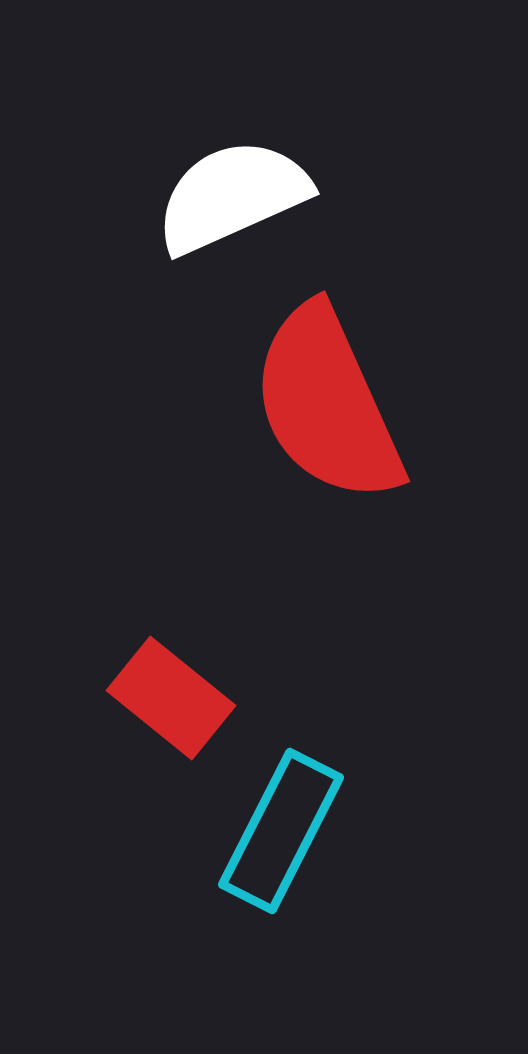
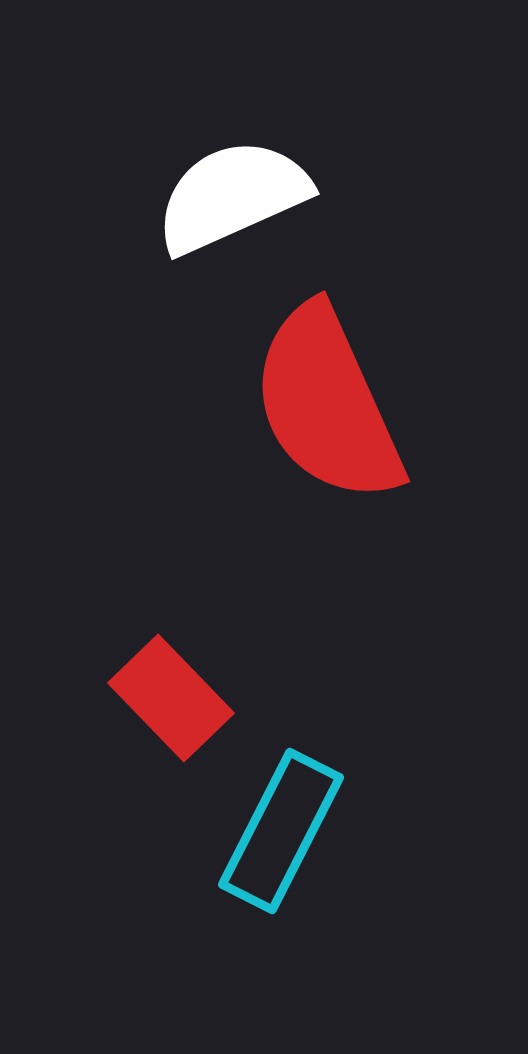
red rectangle: rotated 7 degrees clockwise
